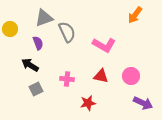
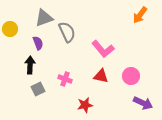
orange arrow: moved 5 px right
pink L-shape: moved 1 px left, 4 px down; rotated 20 degrees clockwise
black arrow: rotated 60 degrees clockwise
pink cross: moved 2 px left; rotated 16 degrees clockwise
gray square: moved 2 px right
red star: moved 3 px left, 2 px down
